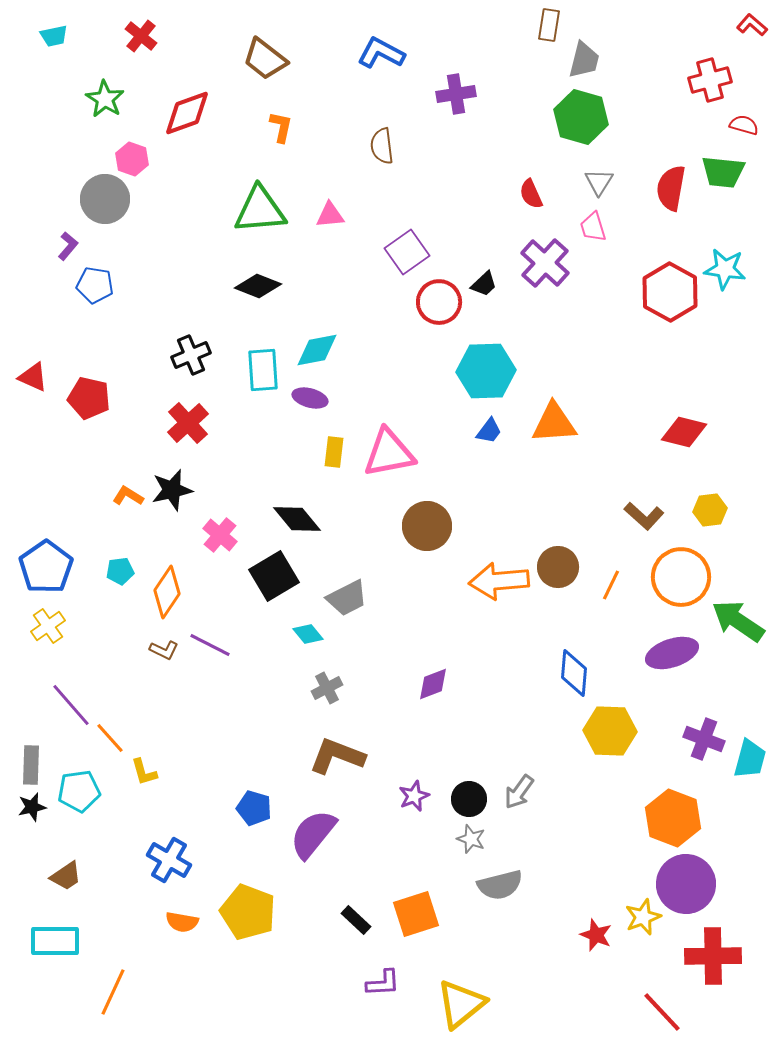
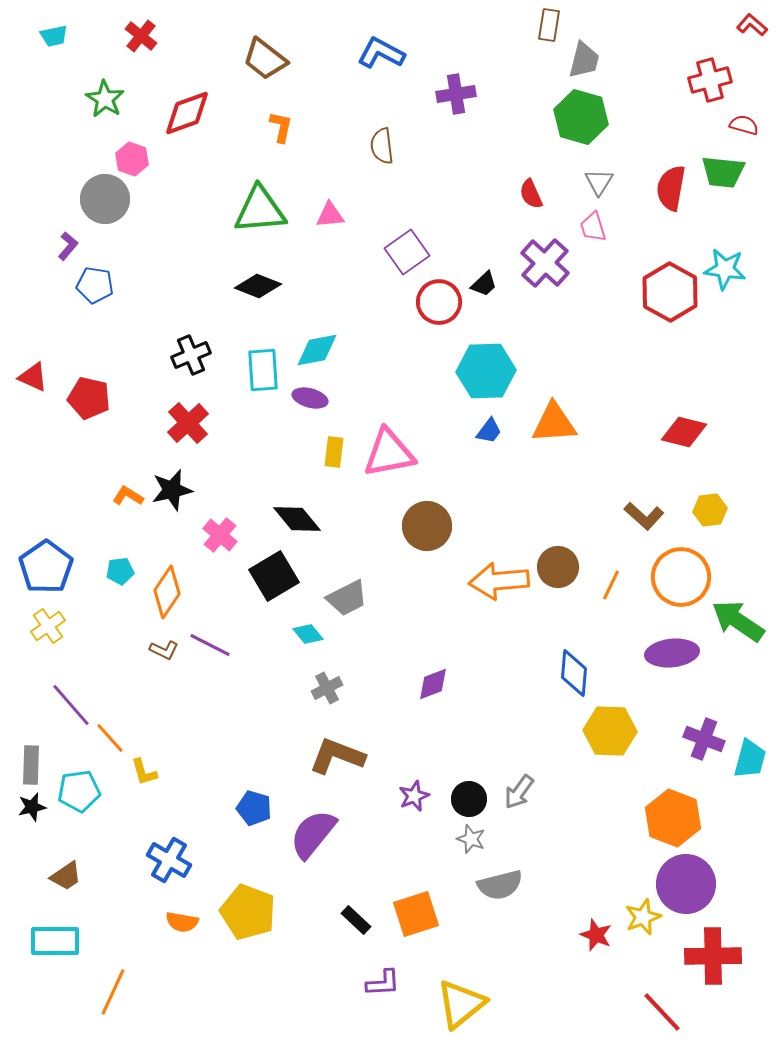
purple ellipse at (672, 653): rotated 12 degrees clockwise
